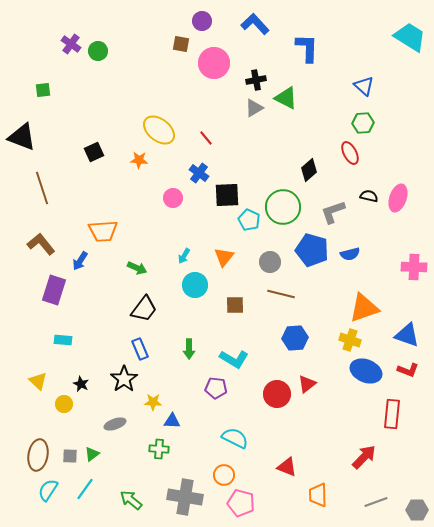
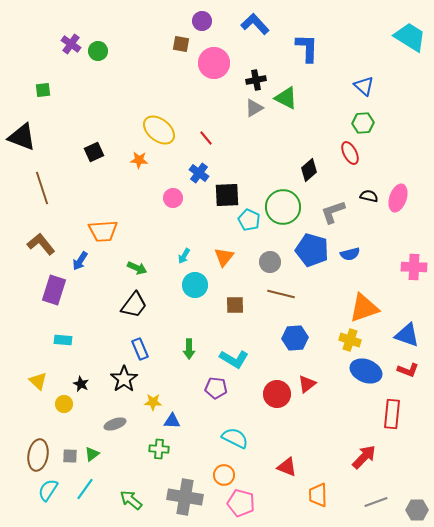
black trapezoid at (144, 309): moved 10 px left, 4 px up
